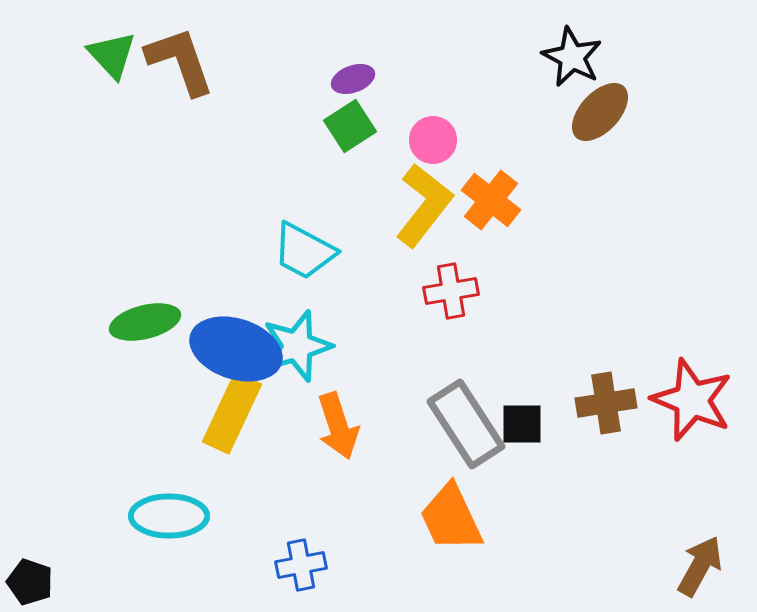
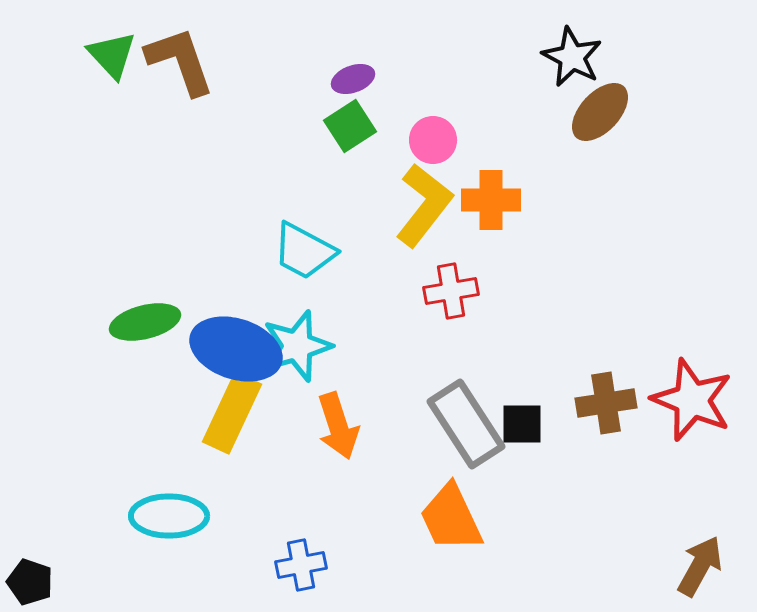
orange cross: rotated 38 degrees counterclockwise
